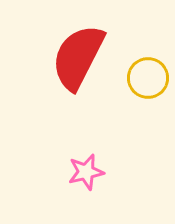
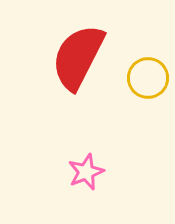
pink star: rotated 9 degrees counterclockwise
